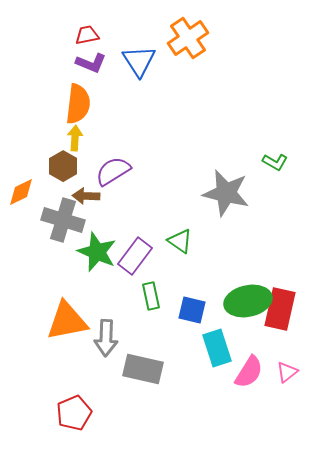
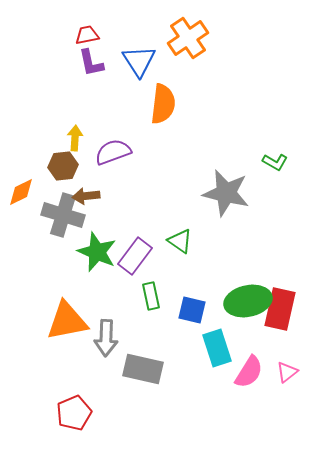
purple L-shape: rotated 56 degrees clockwise
orange semicircle: moved 85 px right
brown hexagon: rotated 24 degrees clockwise
purple semicircle: moved 19 px up; rotated 12 degrees clockwise
brown arrow: rotated 8 degrees counterclockwise
gray cross: moved 5 px up
